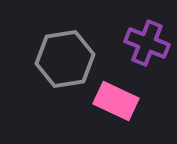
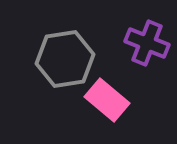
pink rectangle: moved 9 px left, 1 px up; rotated 15 degrees clockwise
